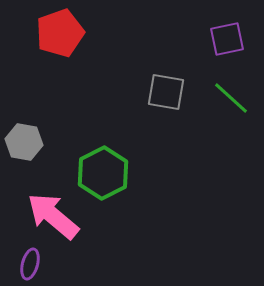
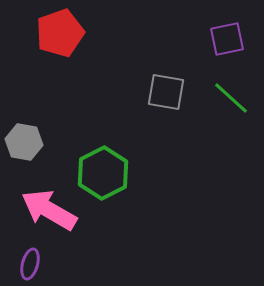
pink arrow: moved 4 px left, 6 px up; rotated 10 degrees counterclockwise
